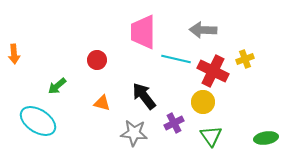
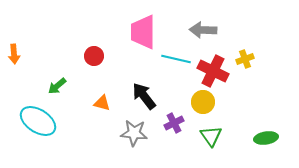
red circle: moved 3 px left, 4 px up
